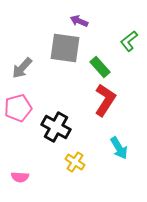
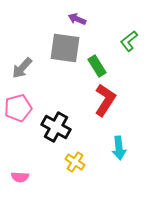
purple arrow: moved 2 px left, 2 px up
green rectangle: moved 3 px left, 1 px up; rotated 10 degrees clockwise
cyan arrow: rotated 25 degrees clockwise
